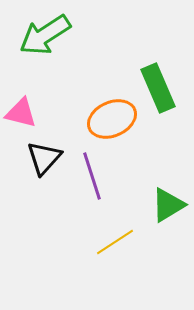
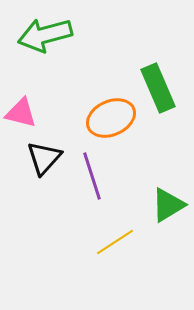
green arrow: rotated 18 degrees clockwise
orange ellipse: moved 1 px left, 1 px up
